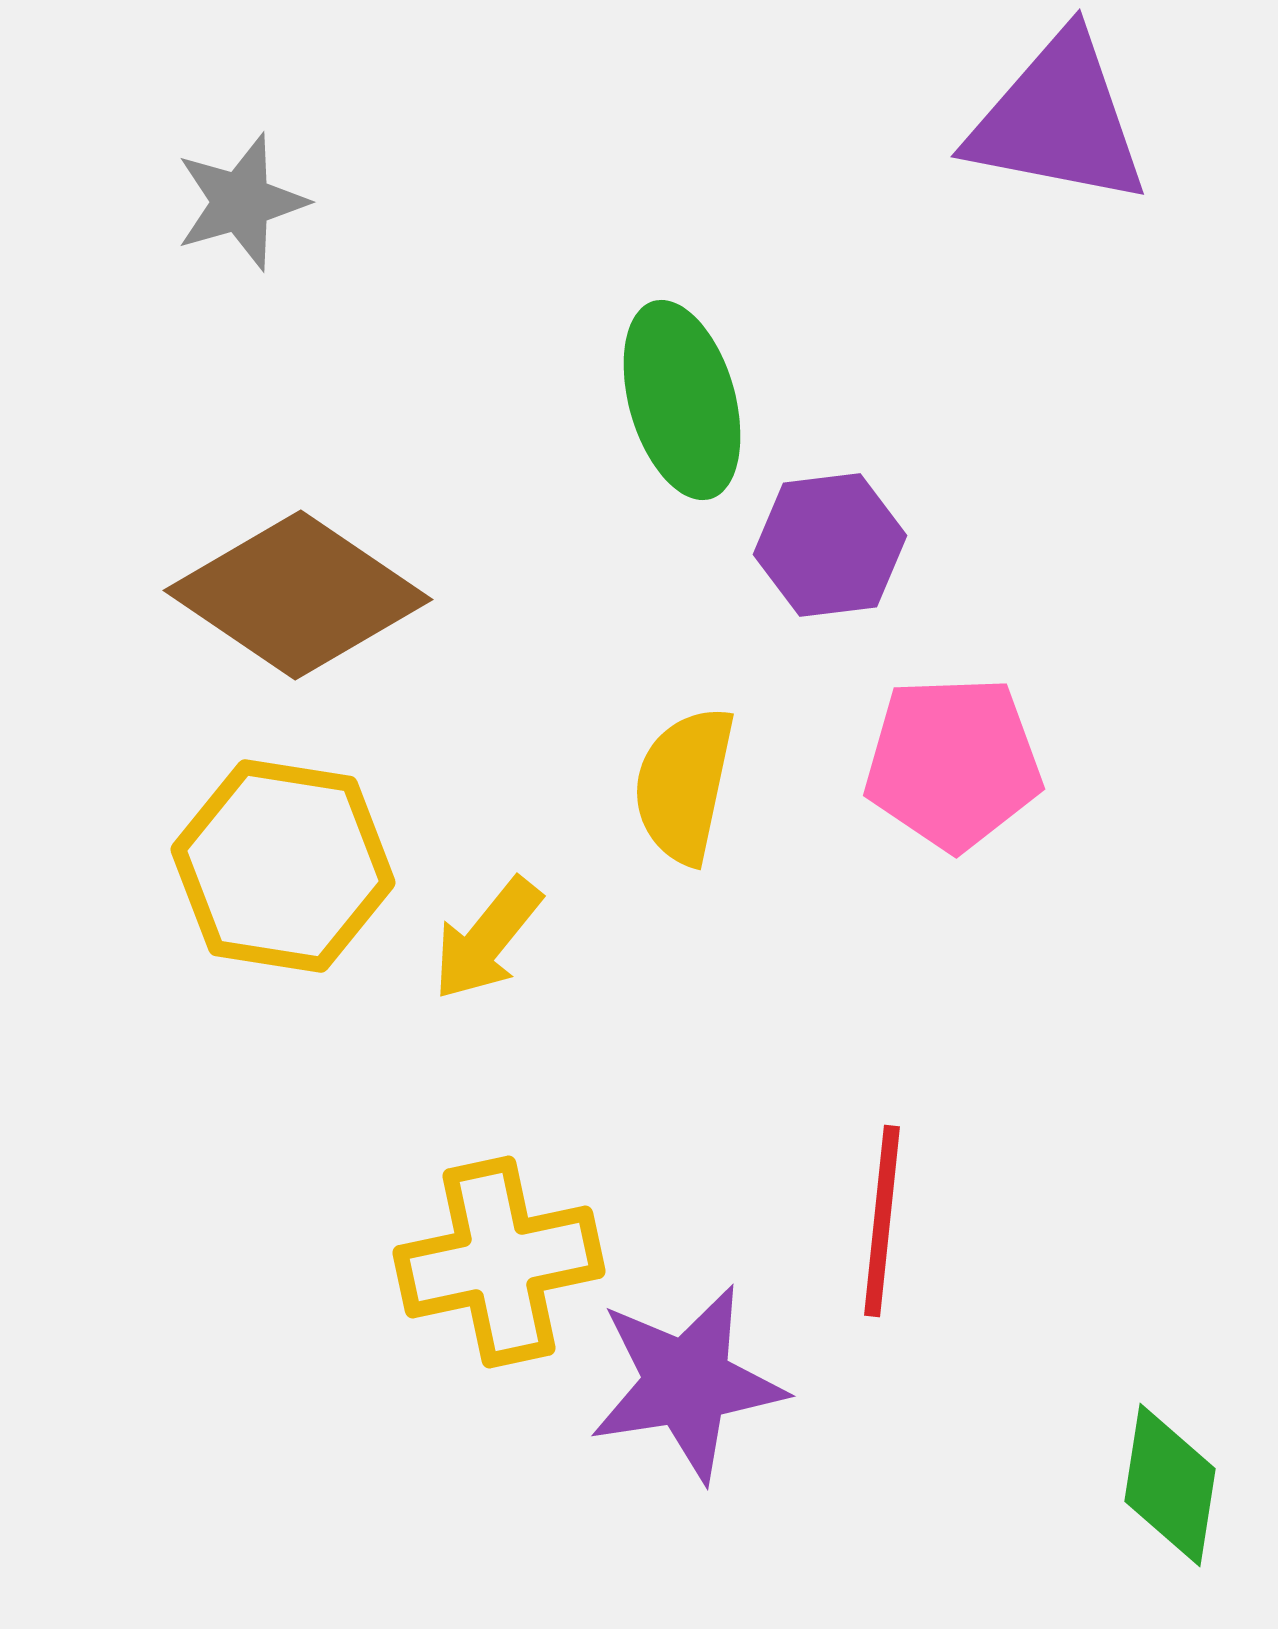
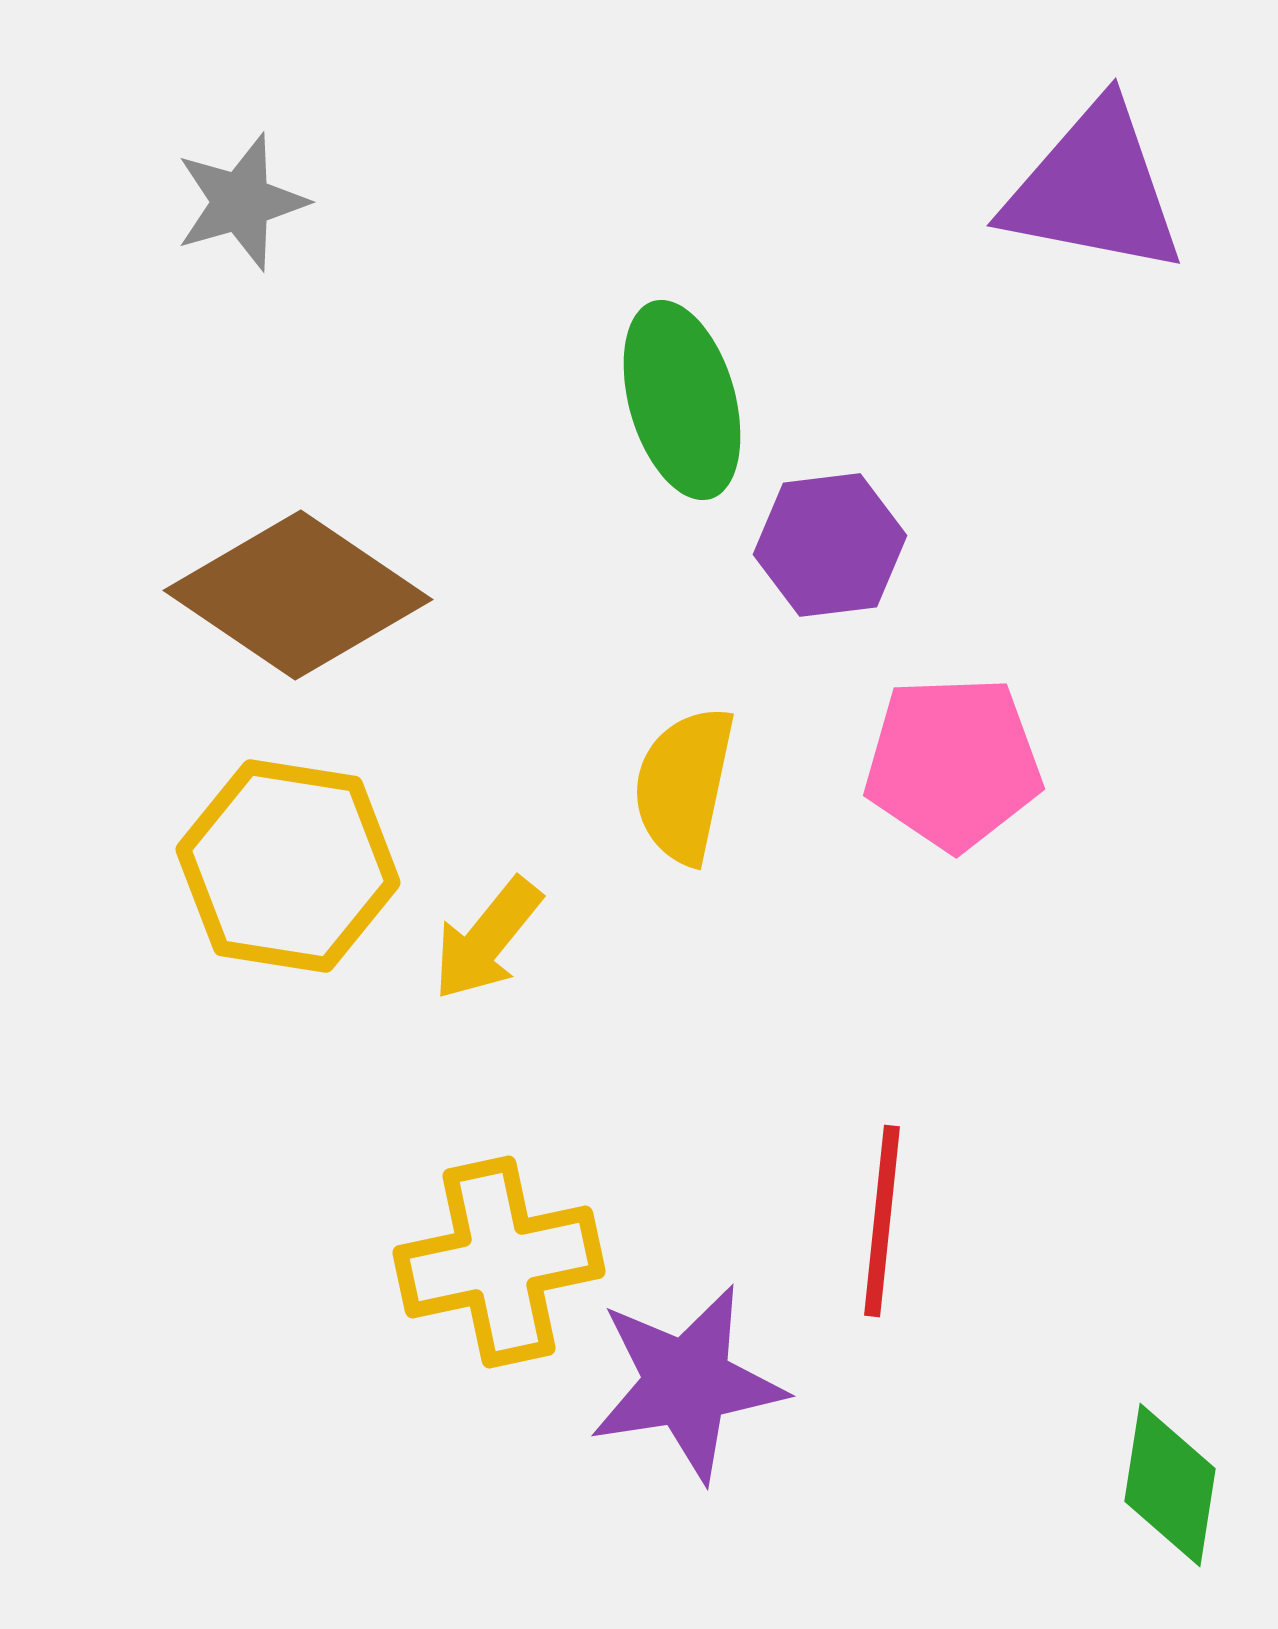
purple triangle: moved 36 px right, 69 px down
yellow hexagon: moved 5 px right
